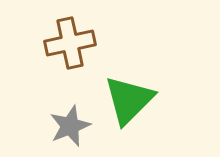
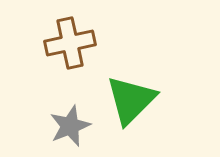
green triangle: moved 2 px right
